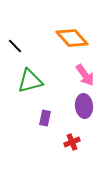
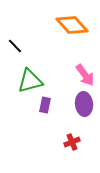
orange diamond: moved 13 px up
purple ellipse: moved 2 px up
purple rectangle: moved 13 px up
